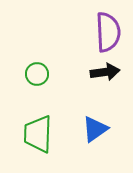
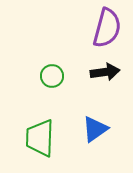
purple semicircle: moved 1 px left, 4 px up; rotated 18 degrees clockwise
green circle: moved 15 px right, 2 px down
green trapezoid: moved 2 px right, 4 px down
